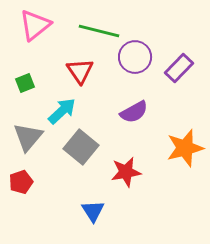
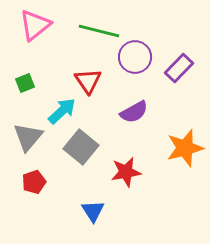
red triangle: moved 8 px right, 10 px down
red pentagon: moved 13 px right
